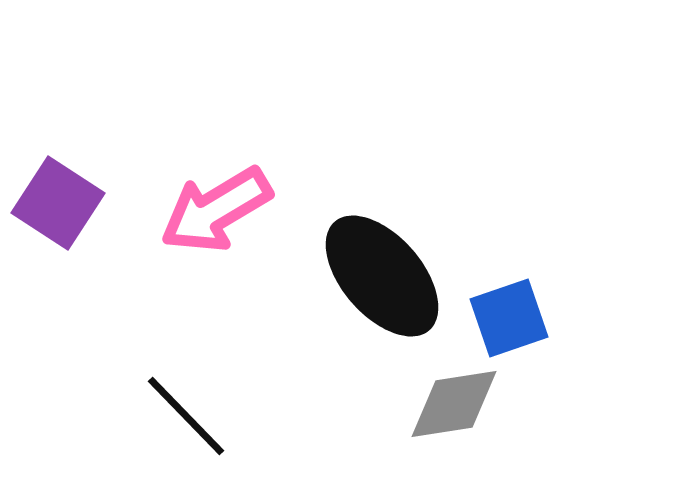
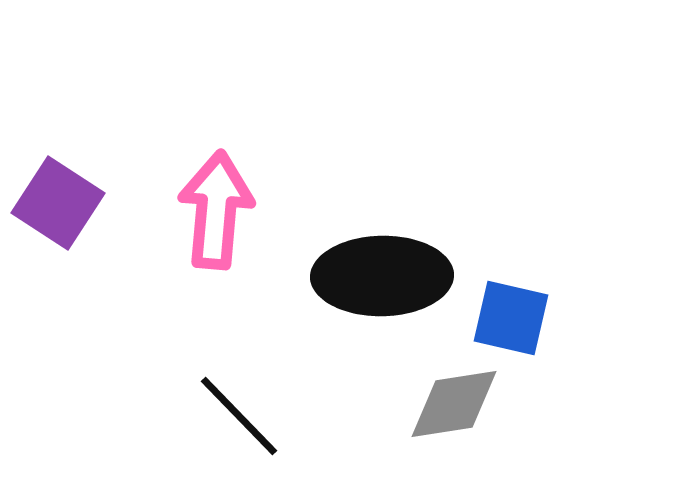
pink arrow: rotated 126 degrees clockwise
black ellipse: rotated 50 degrees counterclockwise
blue square: moved 2 px right; rotated 32 degrees clockwise
black line: moved 53 px right
